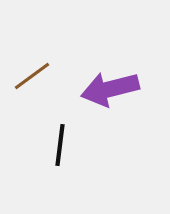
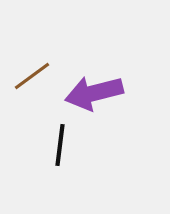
purple arrow: moved 16 px left, 4 px down
